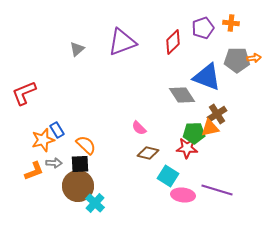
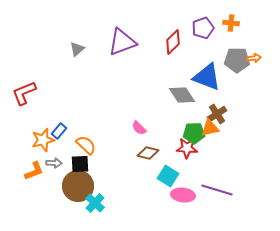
blue rectangle: moved 2 px right, 1 px down; rotated 70 degrees clockwise
